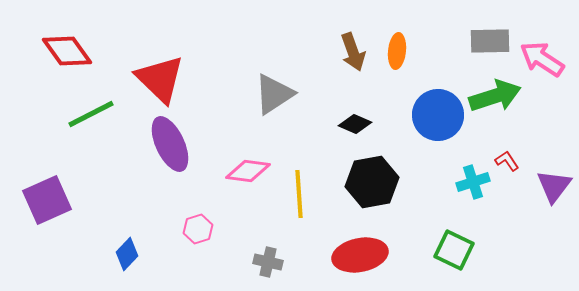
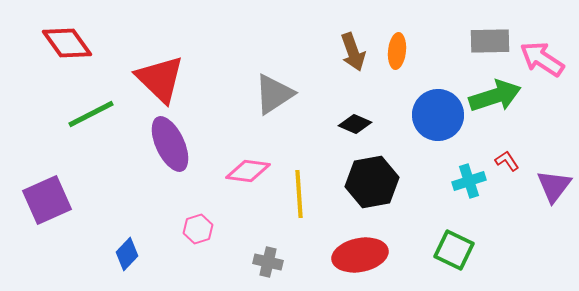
red diamond: moved 8 px up
cyan cross: moved 4 px left, 1 px up
